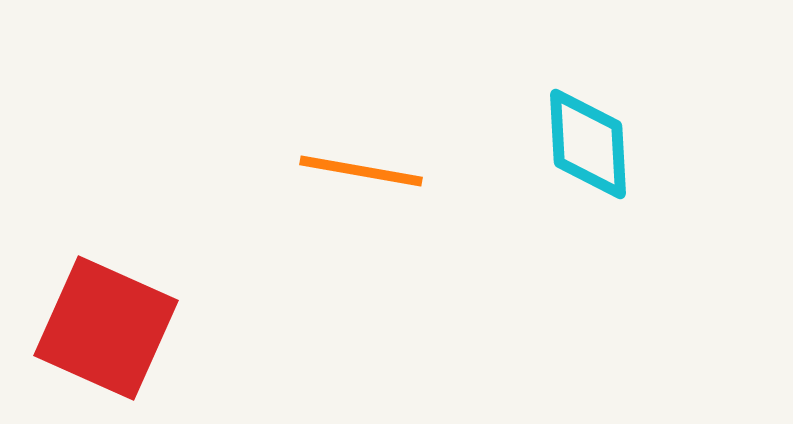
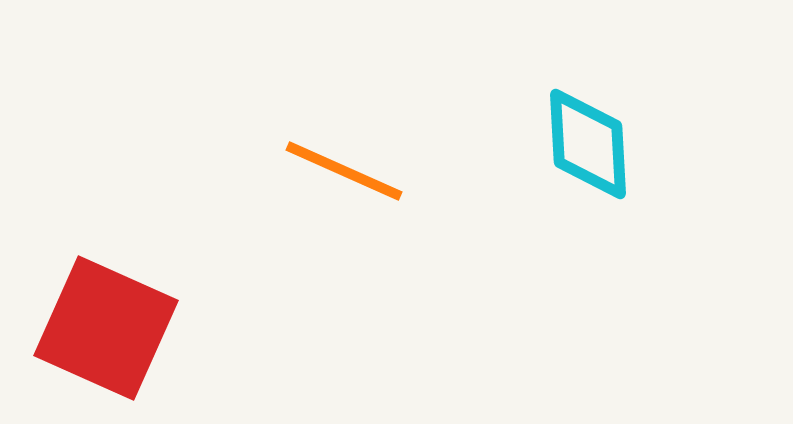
orange line: moved 17 px left; rotated 14 degrees clockwise
